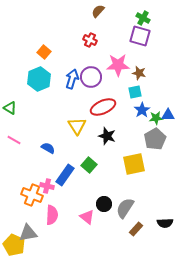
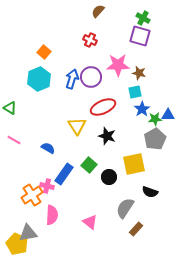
blue star: moved 1 px up
green star: moved 1 px left, 1 px down
blue rectangle: moved 1 px left, 1 px up
orange cross: rotated 35 degrees clockwise
black circle: moved 5 px right, 27 px up
pink triangle: moved 3 px right, 5 px down
black semicircle: moved 15 px left, 31 px up; rotated 21 degrees clockwise
yellow pentagon: moved 3 px right, 1 px up
